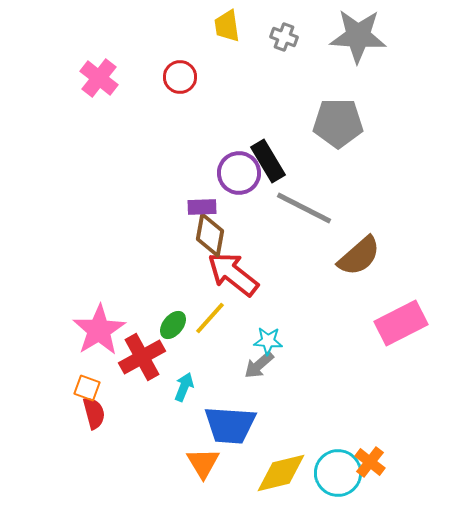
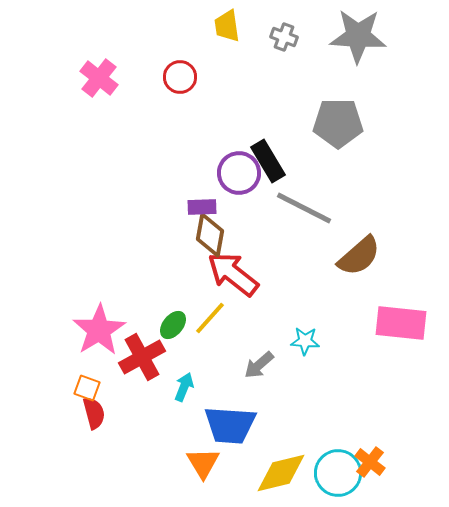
pink rectangle: rotated 33 degrees clockwise
cyan star: moved 37 px right
